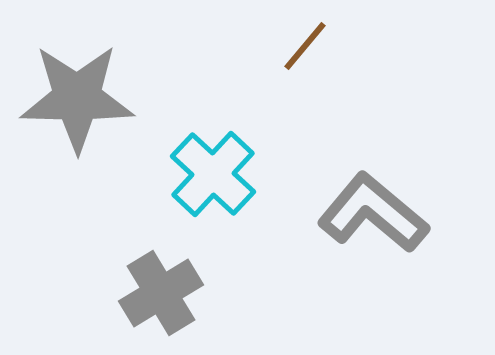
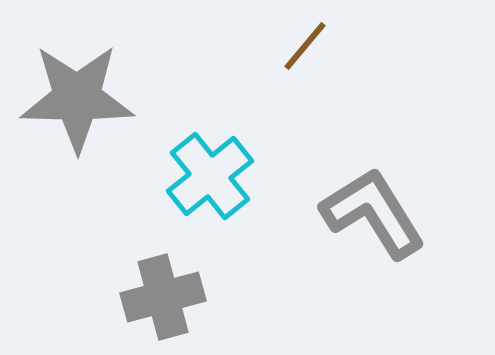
cyan cross: moved 3 px left, 2 px down; rotated 8 degrees clockwise
gray L-shape: rotated 18 degrees clockwise
gray cross: moved 2 px right, 4 px down; rotated 16 degrees clockwise
